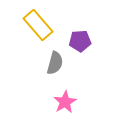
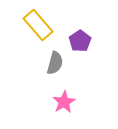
purple pentagon: rotated 30 degrees counterclockwise
pink star: moved 1 px left
